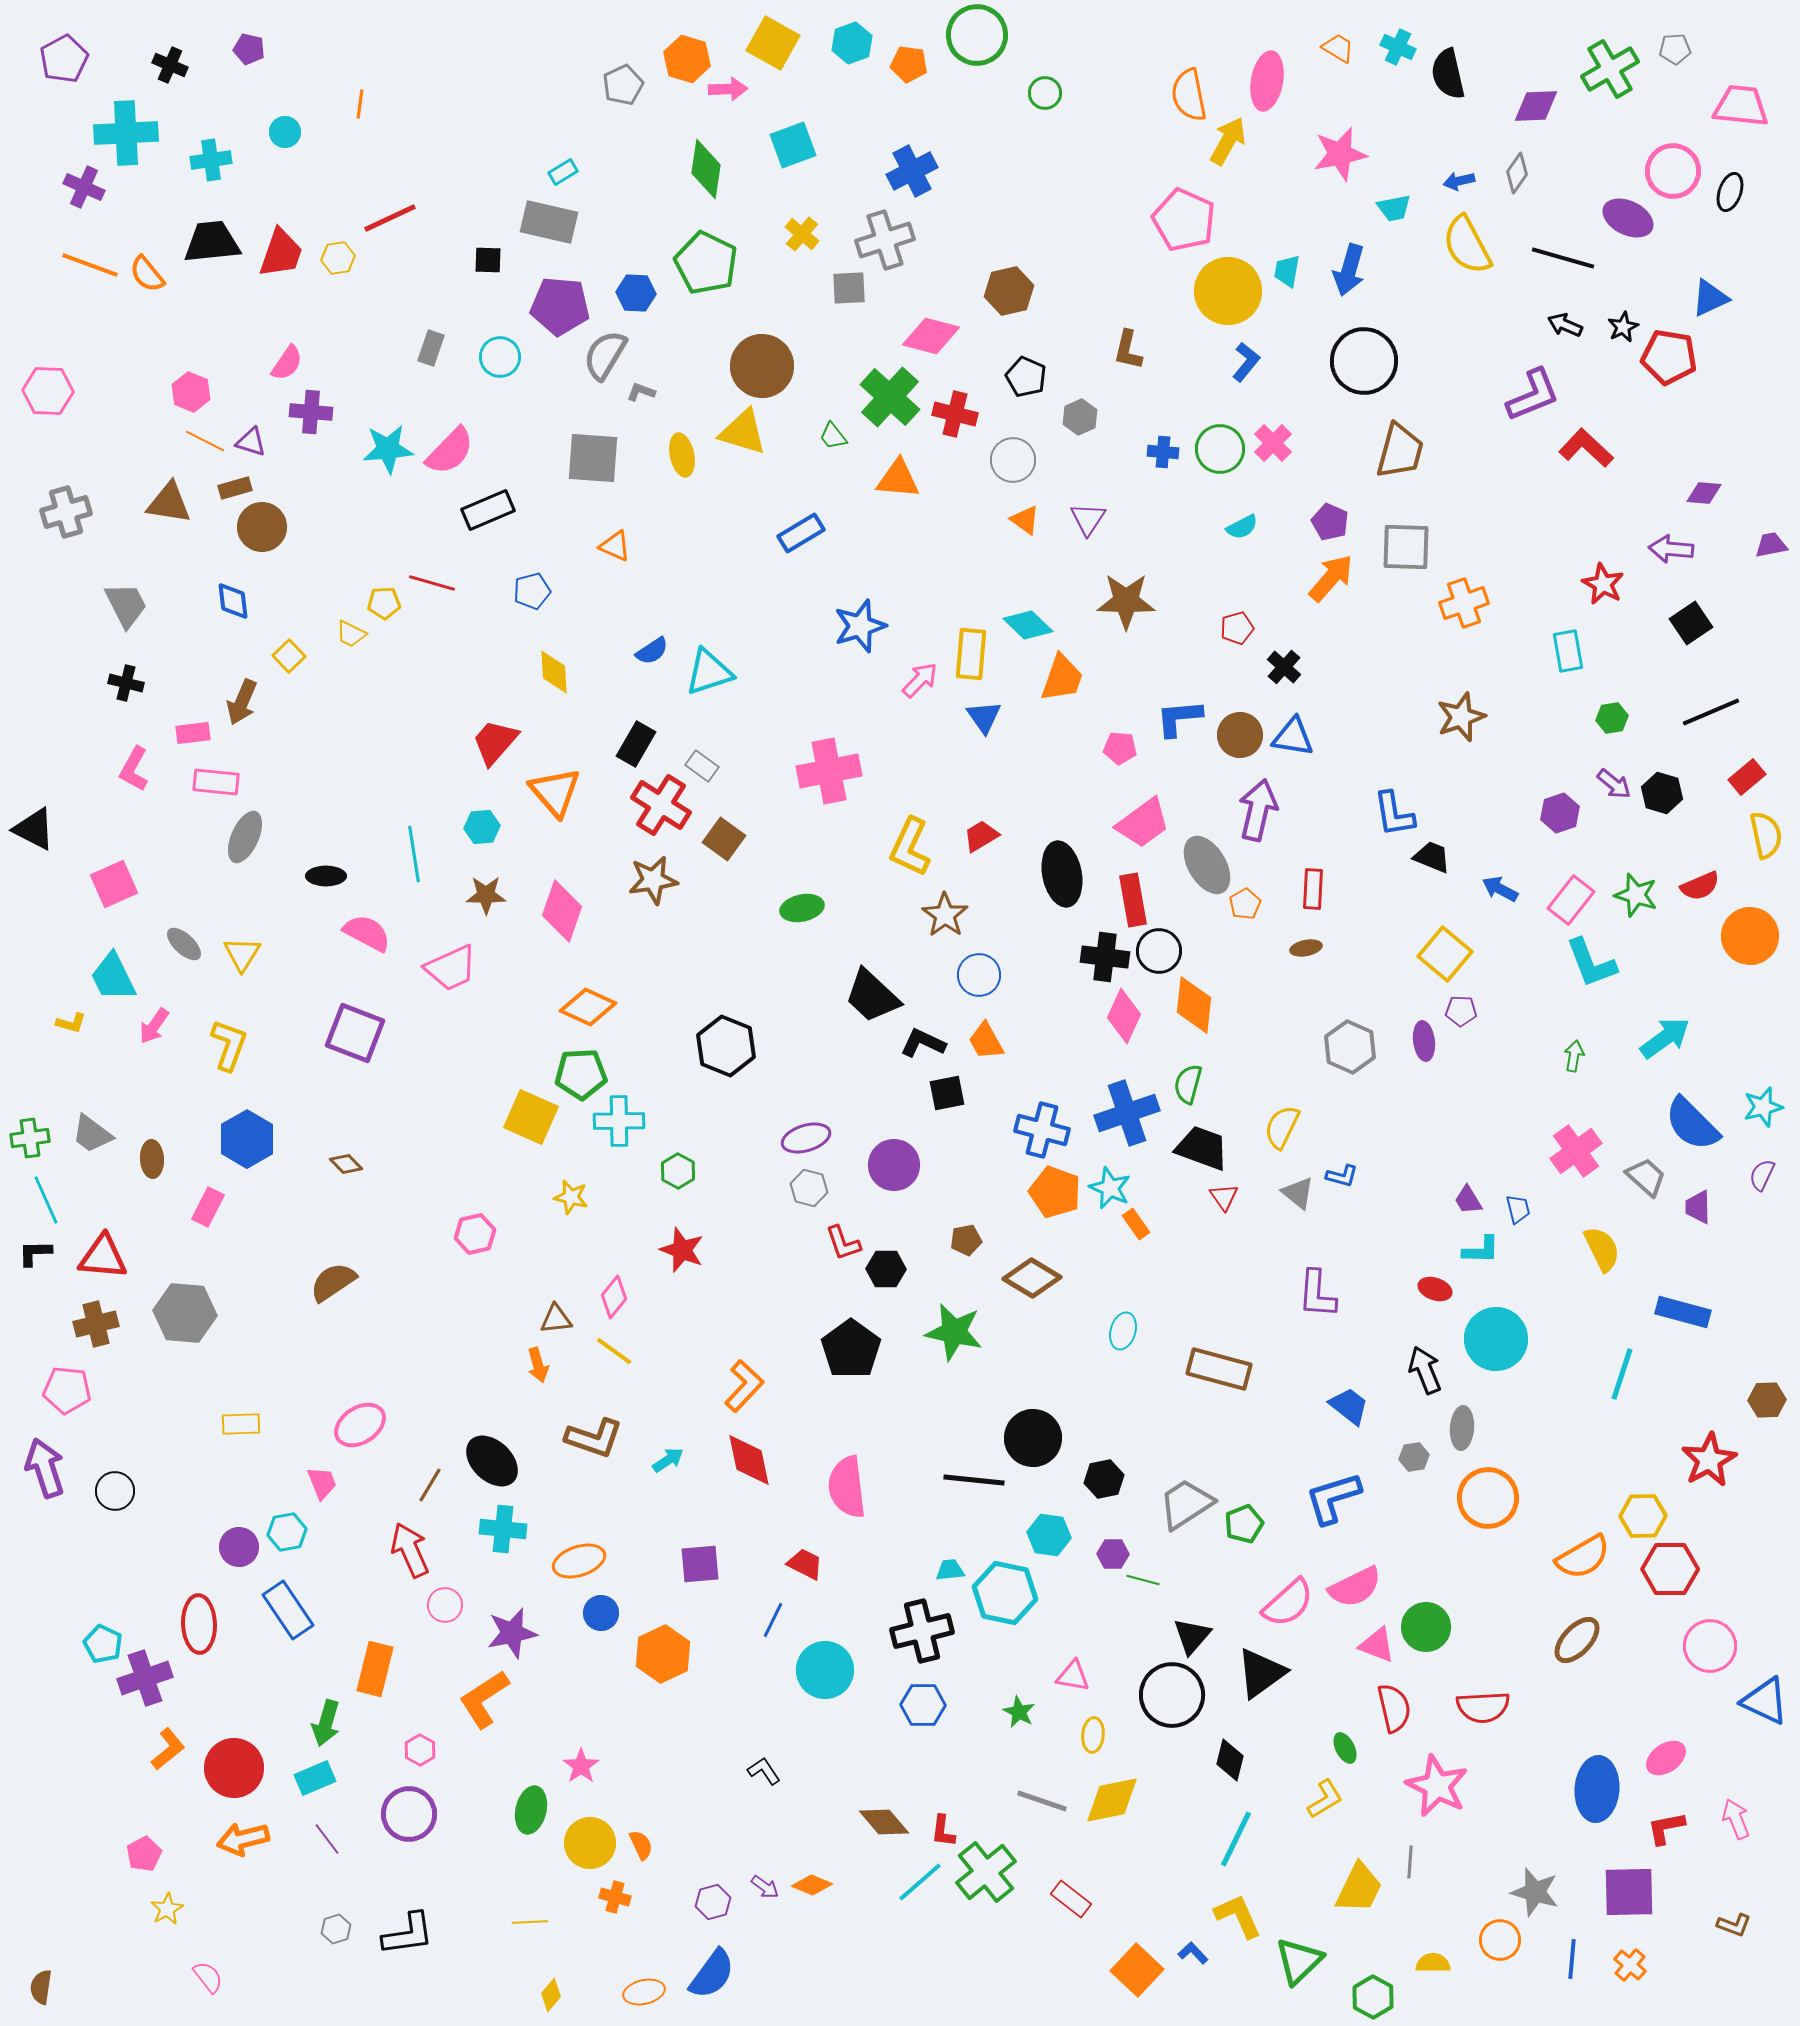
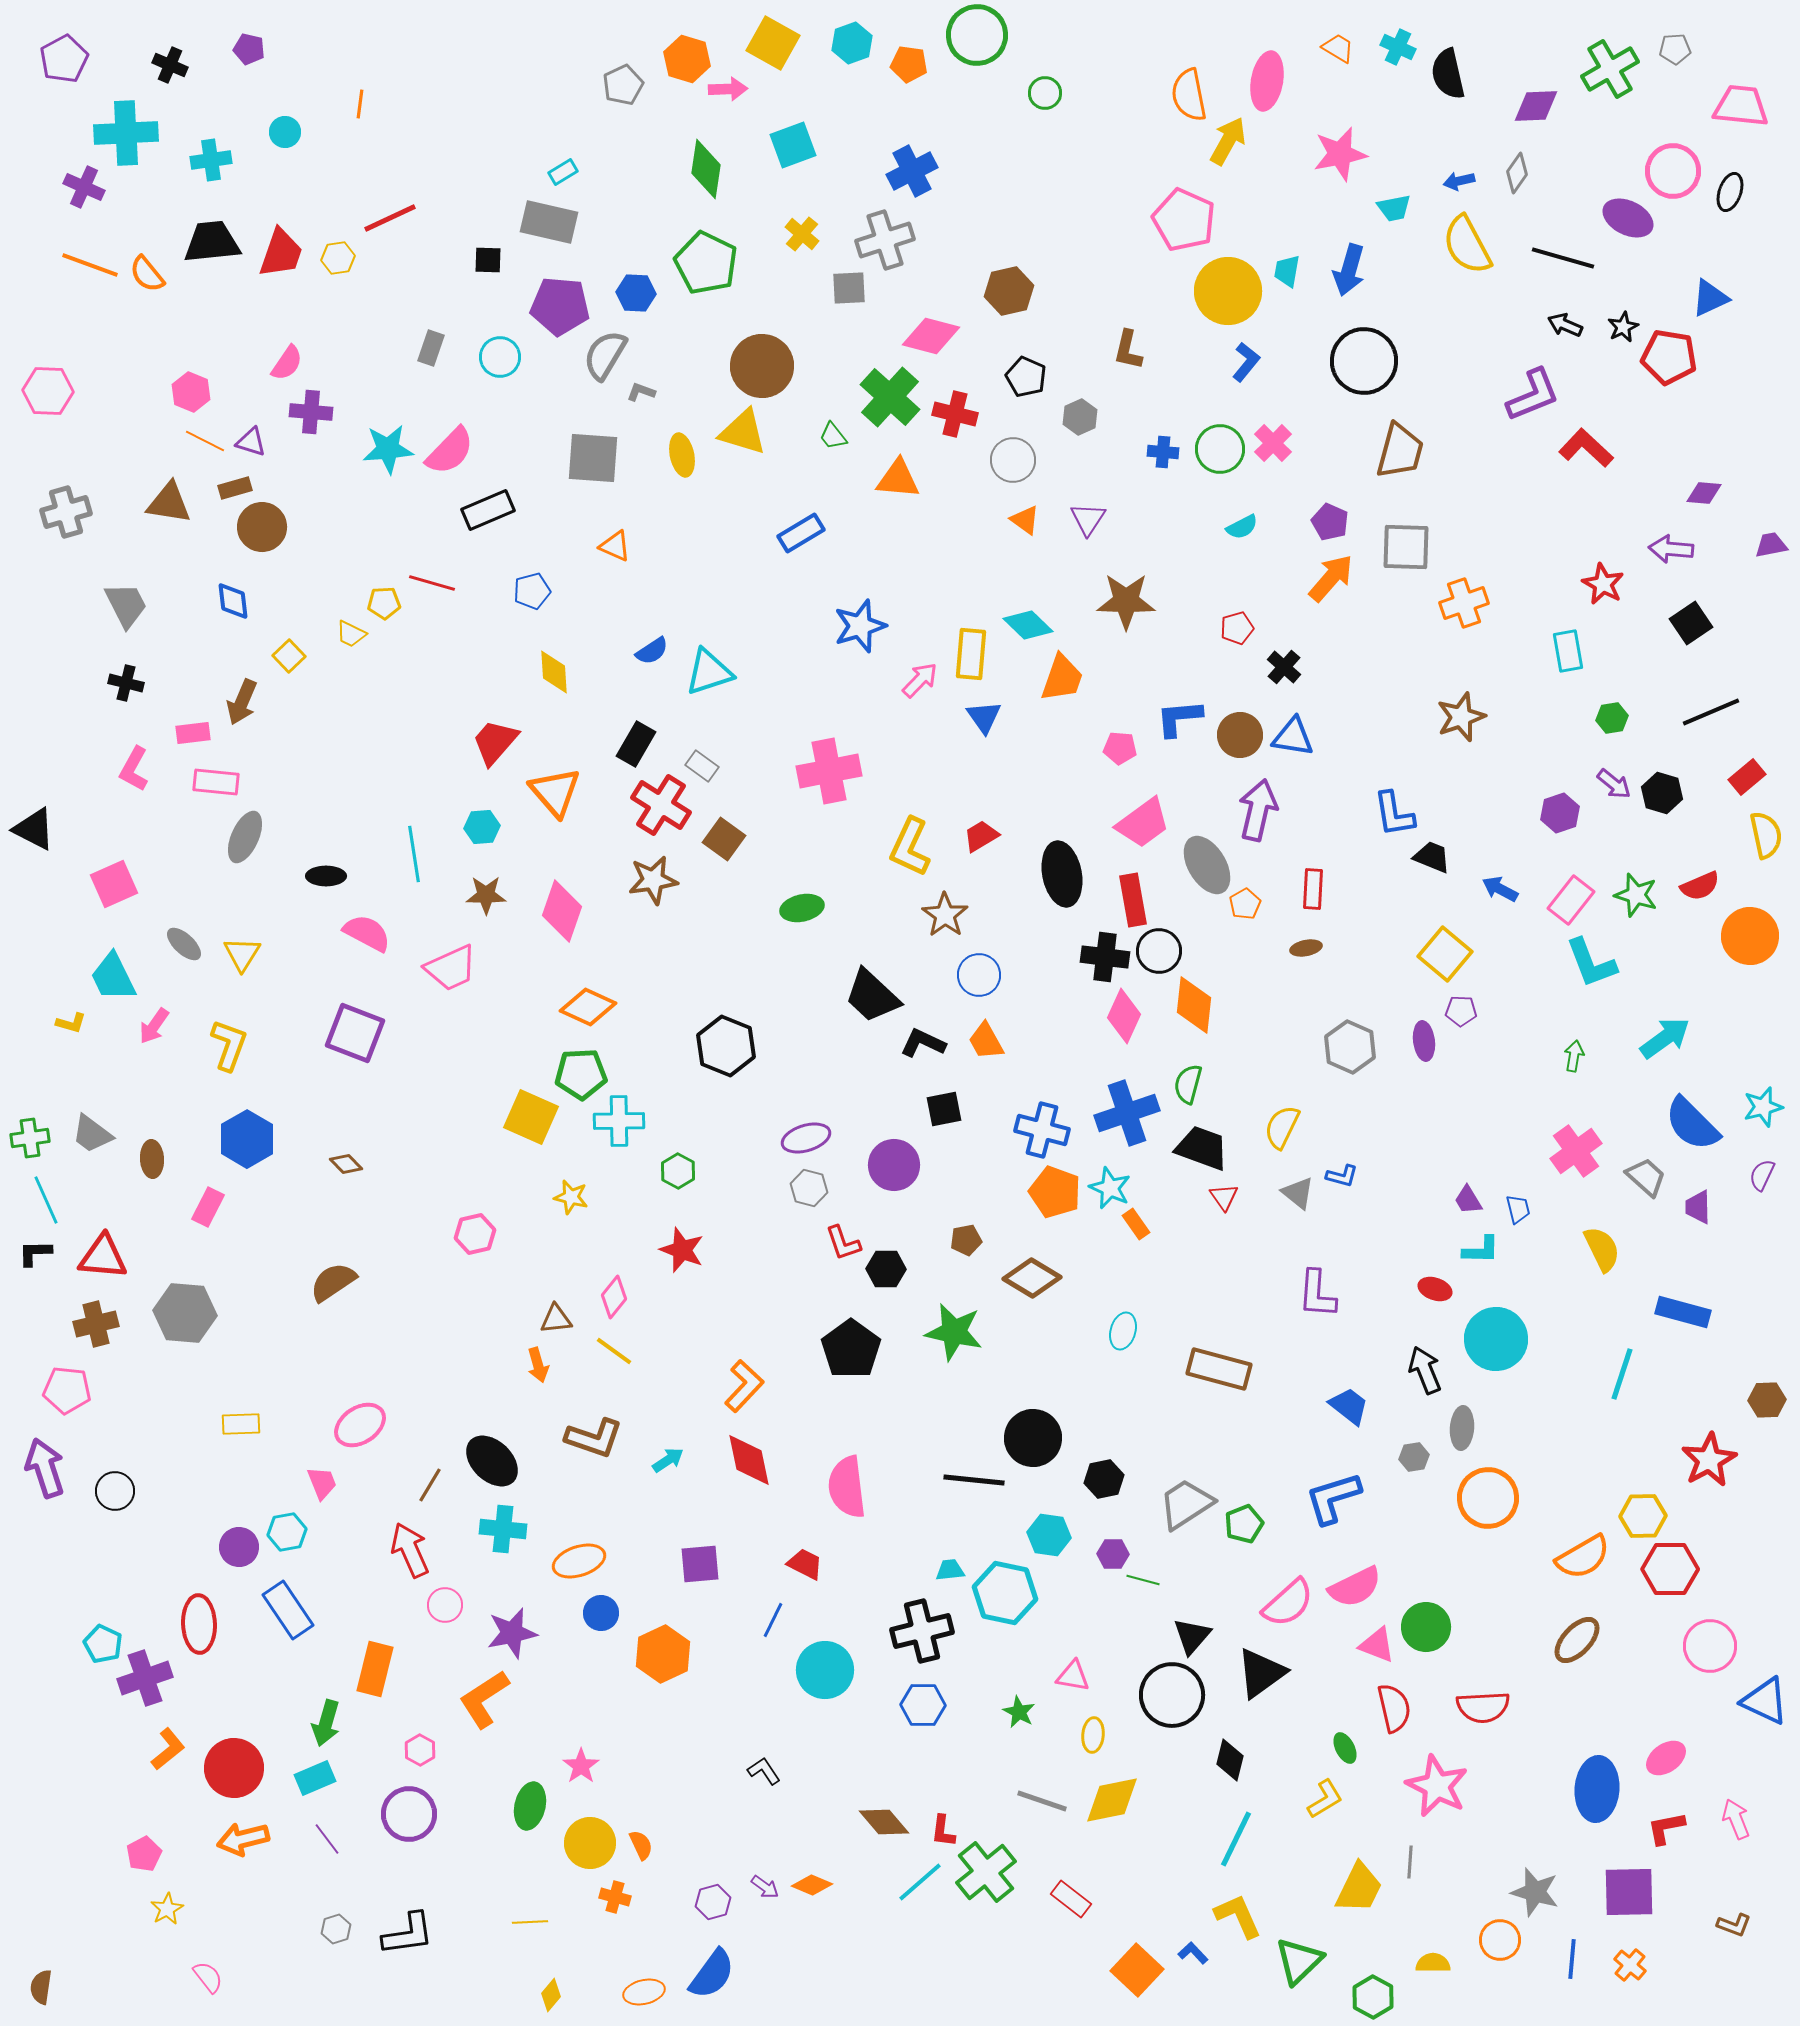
black square at (947, 1093): moved 3 px left, 16 px down
green ellipse at (531, 1810): moved 1 px left, 4 px up
